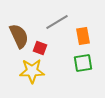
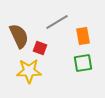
yellow star: moved 3 px left
